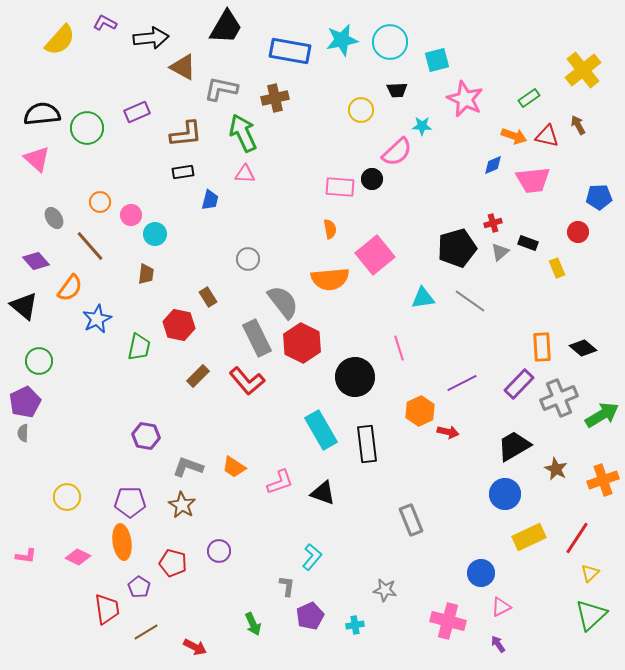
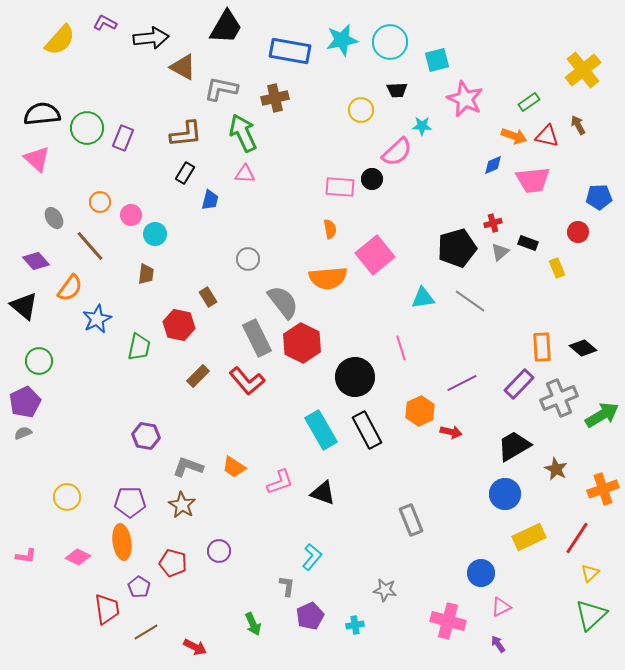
green rectangle at (529, 98): moved 4 px down
purple rectangle at (137, 112): moved 14 px left, 26 px down; rotated 45 degrees counterclockwise
black rectangle at (183, 172): moved 2 px right, 1 px down; rotated 50 degrees counterclockwise
orange semicircle at (330, 279): moved 2 px left, 1 px up
pink line at (399, 348): moved 2 px right
red arrow at (448, 432): moved 3 px right
gray semicircle at (23, 433): rotated 66 degrees clockwise
black rectangle at (367, 444): moved 14 px up; rotated 21 degrees counterclockwise
orange cross at (603, 480): moved 9 px down
